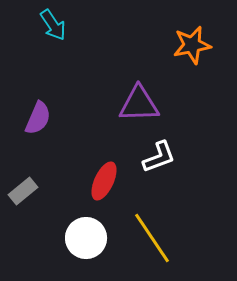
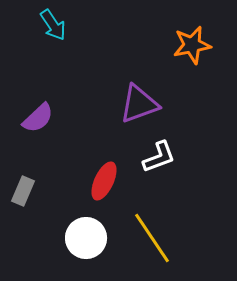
purple triangle: rotated 18 degrees counterclockwise
purple semicircle: rotated 24 degrees clockwise
gray rectangle: rotated 28 degrees counterclockwise
